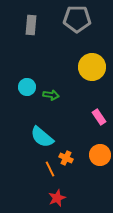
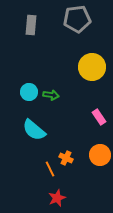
gray pentagon: rotated 8 degrees counterclockwise
cyan circle: moved 2 px right, 5 px down
cyan semicircle: moved 8 px left, 7 px up
